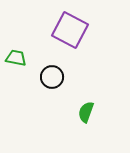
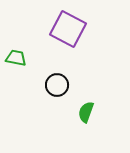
purple square: moved 2 px left, 1 px up
black circle: moved 5 px right, 8 px down
